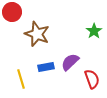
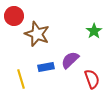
red circle: moved 2 px right, 4 px down
purple semicircle: moved 2 px up
